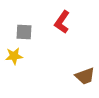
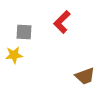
red L-shape: rotated 10 degrees clockwise
yellow star: moved 1 px up
